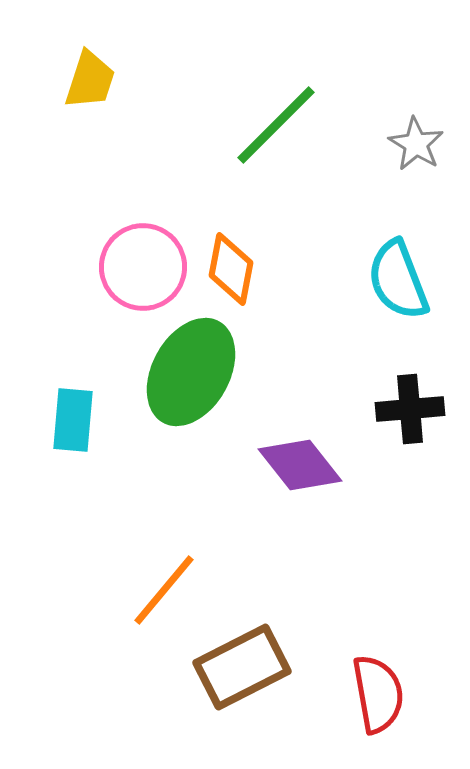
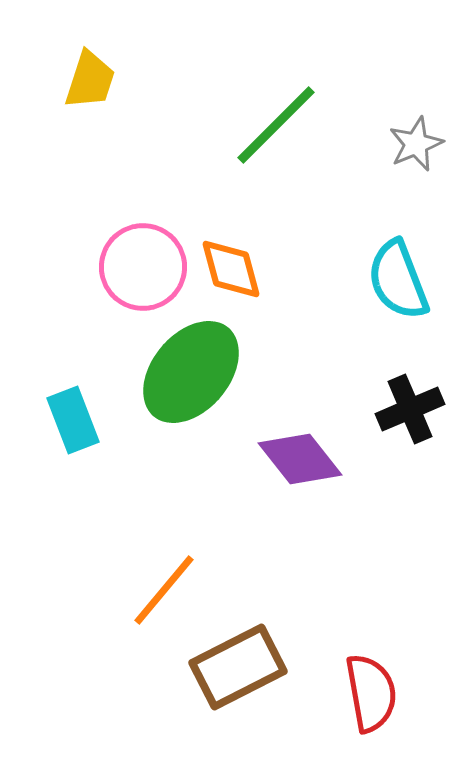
gray star: rotated 18 degrees clockwise
orange diamond: rotated 26 degrees counterclockwise
green ellipse: rotated 11 degrees clockwise
black cross: rotated 18 degrees counterclockwise
cyan rectangle: rotated 26 degrees counterclockwise
purple diamond: moved 6 px up
brown rectangle: moved 4 px left
red semicircle: moved 7 px left, 1 px up
